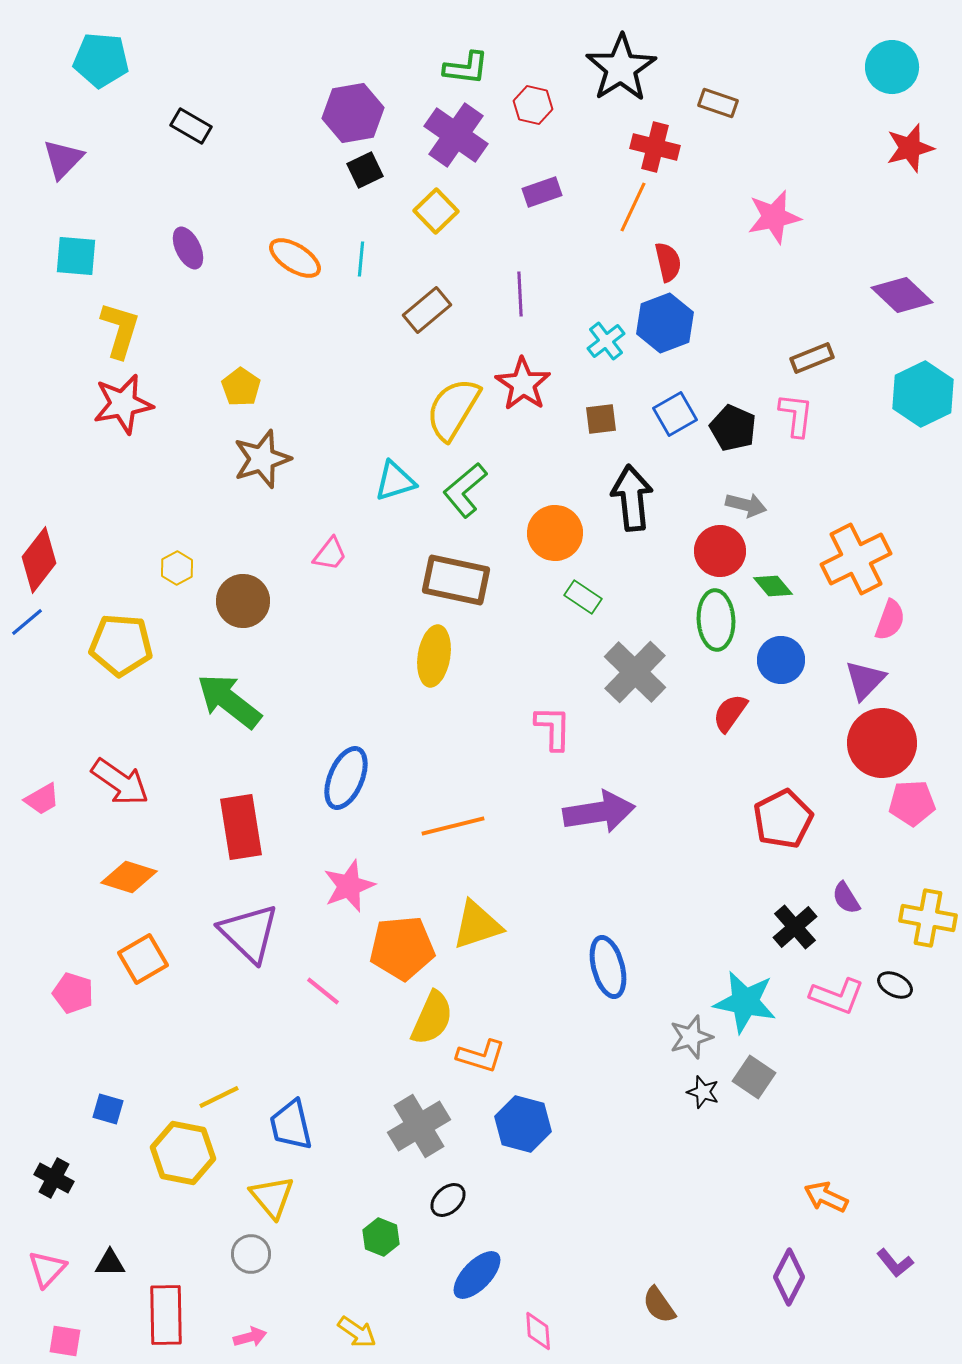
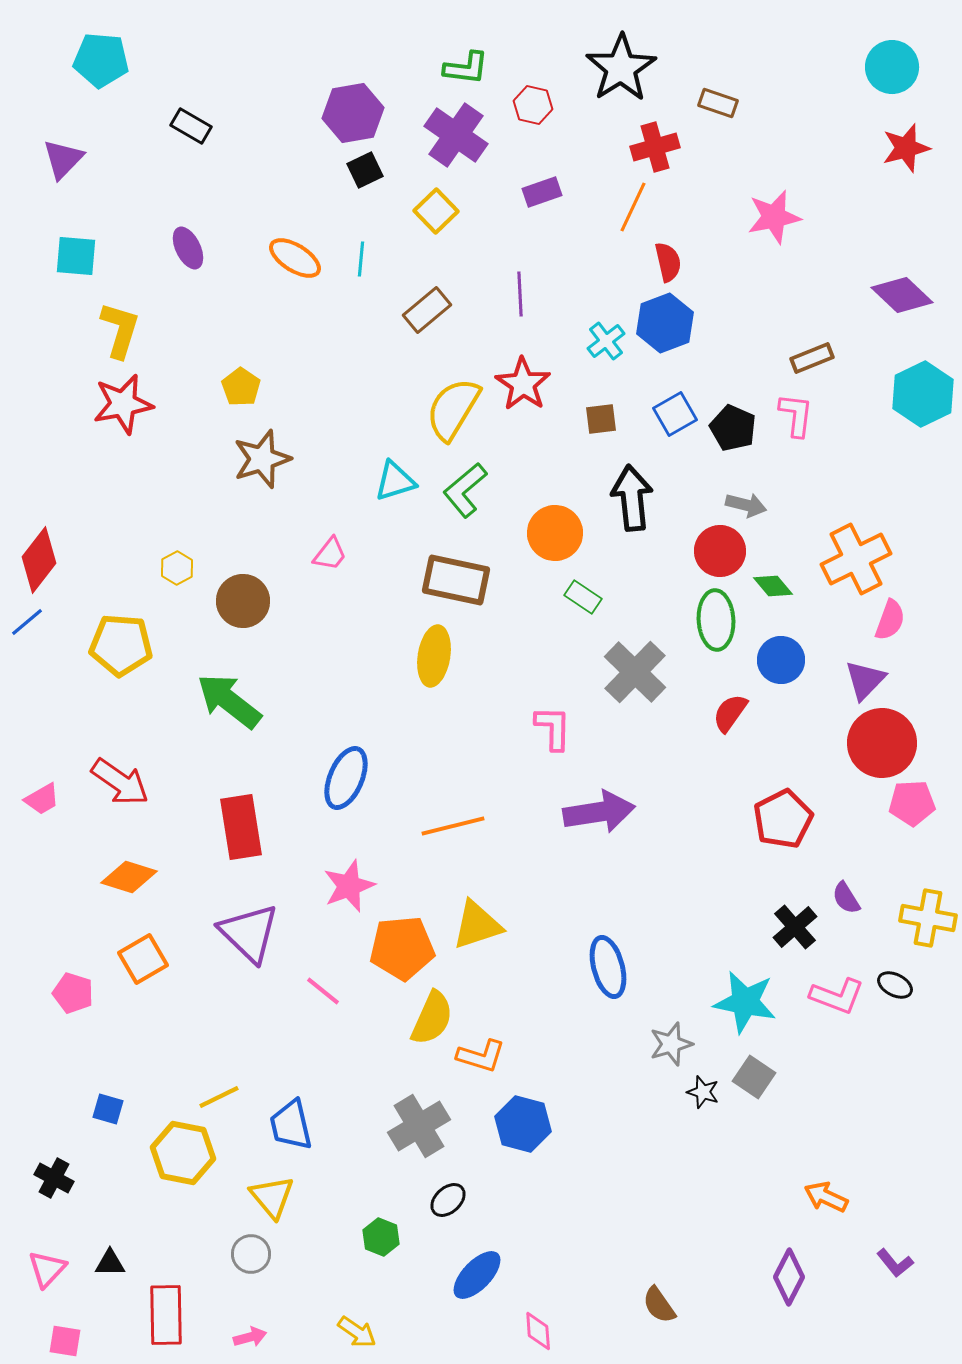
red cross at (655, 147): rotated 30 degrees counterclockwise
red star at (910, 148): moved 4 px left
gray star at (691, 1037): moved 20 px left, 7 px down
